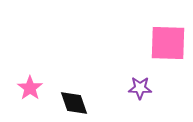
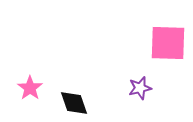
purple star: rotated 15 degrees counterclockwise
